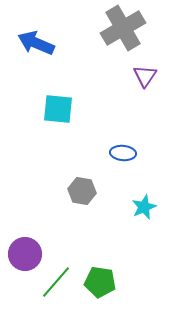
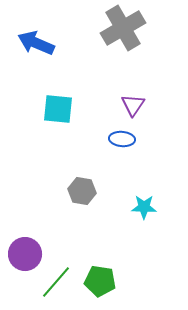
purple triangle: moved 12 px left, 29 px down
blue ellipse: moved 1 px left, 14 px up
cyan star: rotated 25 degrees clockwise
green pentagon: moved 1 px up
